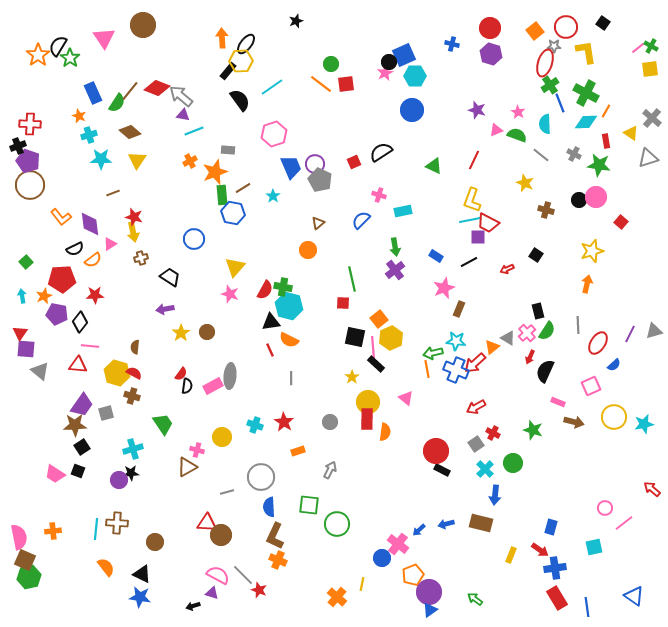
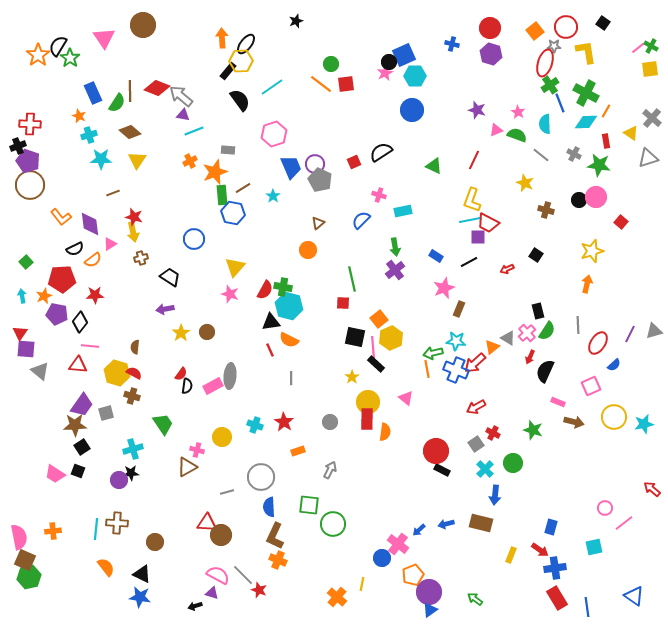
brown line at (130, 91): rotated 40 degrees counterclockwise
green circle at (337, 524): moved 4 px left
black arrow at (193, 606): moved 2 px right
